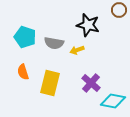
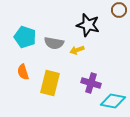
purple cross: rotated 24 degrees counterclockwise
